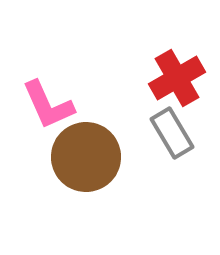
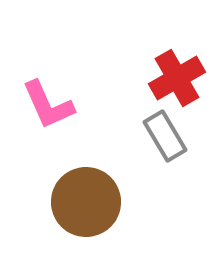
gray rectangle: moved 7 px left, 3 px down
brown circle: moved 45 px down
